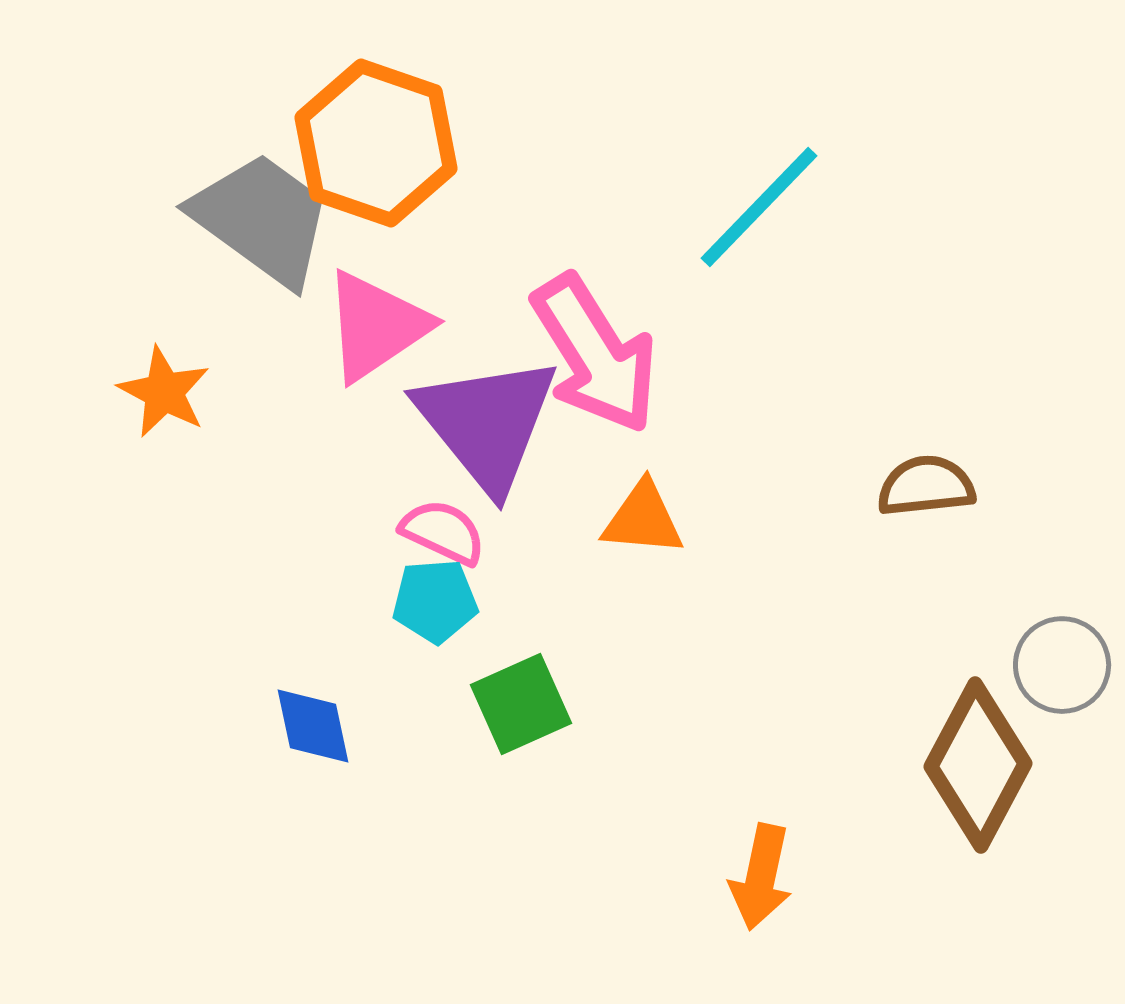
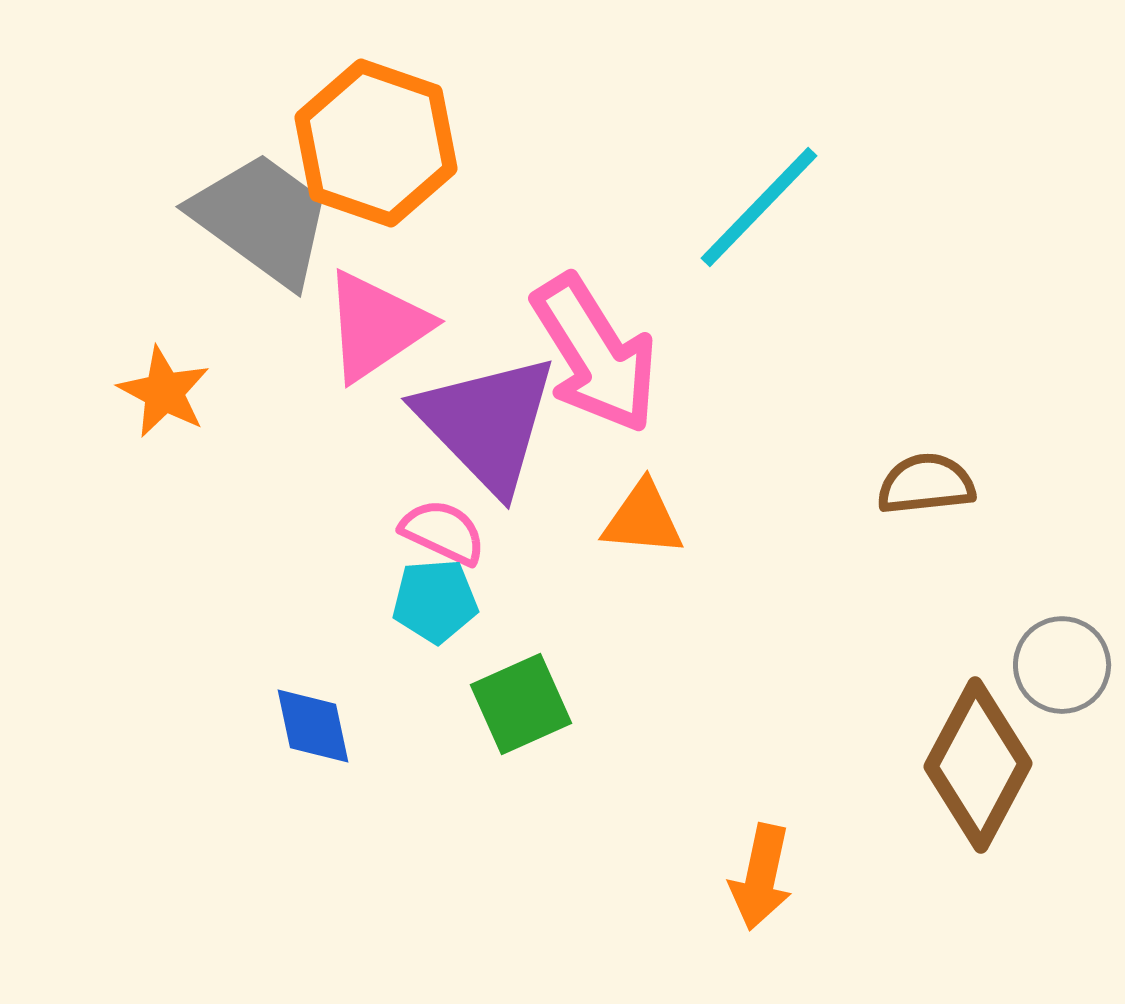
purple triangle: rotated 5 degrees counterclockwise
brown semicircle: moved 2 px up
